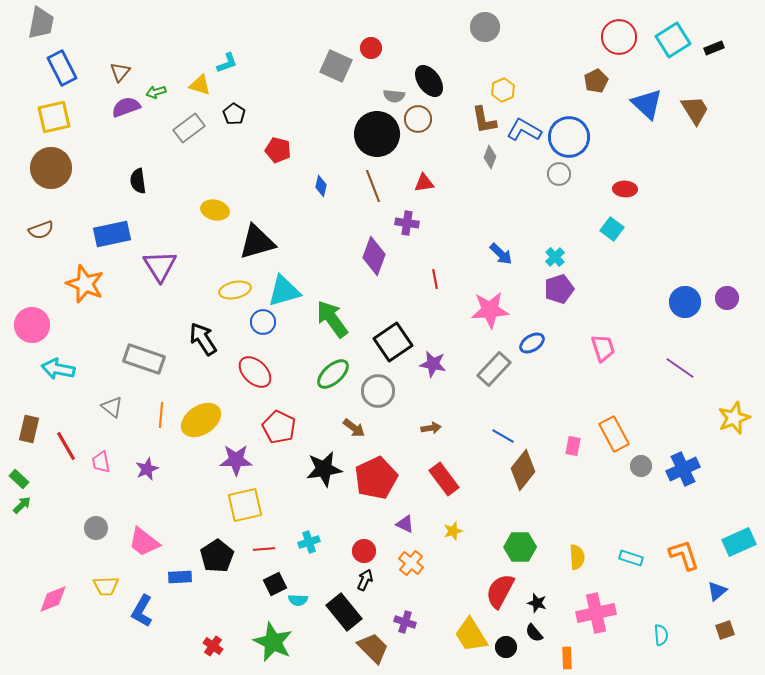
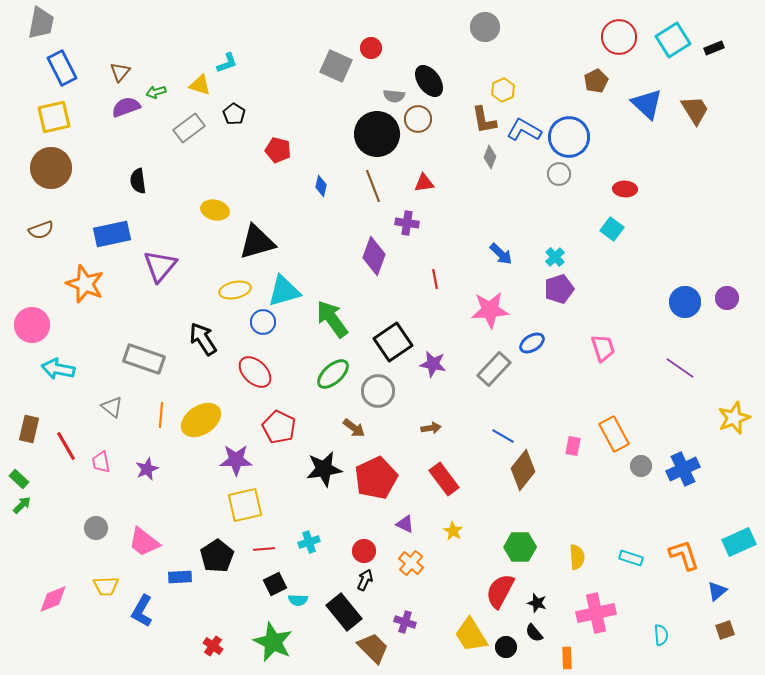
purple triangle at (160, 266): rotated 12 degrees clockwise
yellow star at (453, 531): rotated 24 degrees counterclockwise
